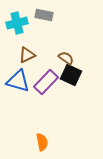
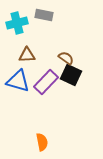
brown triangle: rotated 24 degrees clockwise
